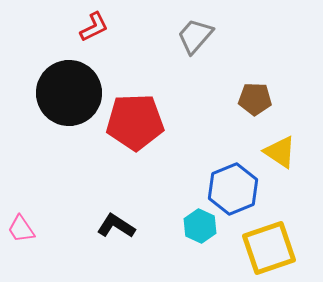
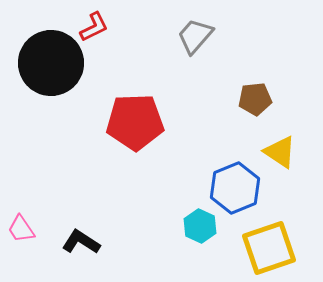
black circle: moved 18 px left, 30 px up
brown pentagon: rotated 8 degrees counterclockwise
blue hexagon: moved 2 px right, 1 px up
black L-shape: moved 35 px left, 16 px down
